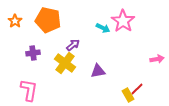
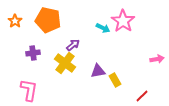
red line: moved 5 px right, 7 px down
yellow rectangle: moved 13 px left, 15 px up
